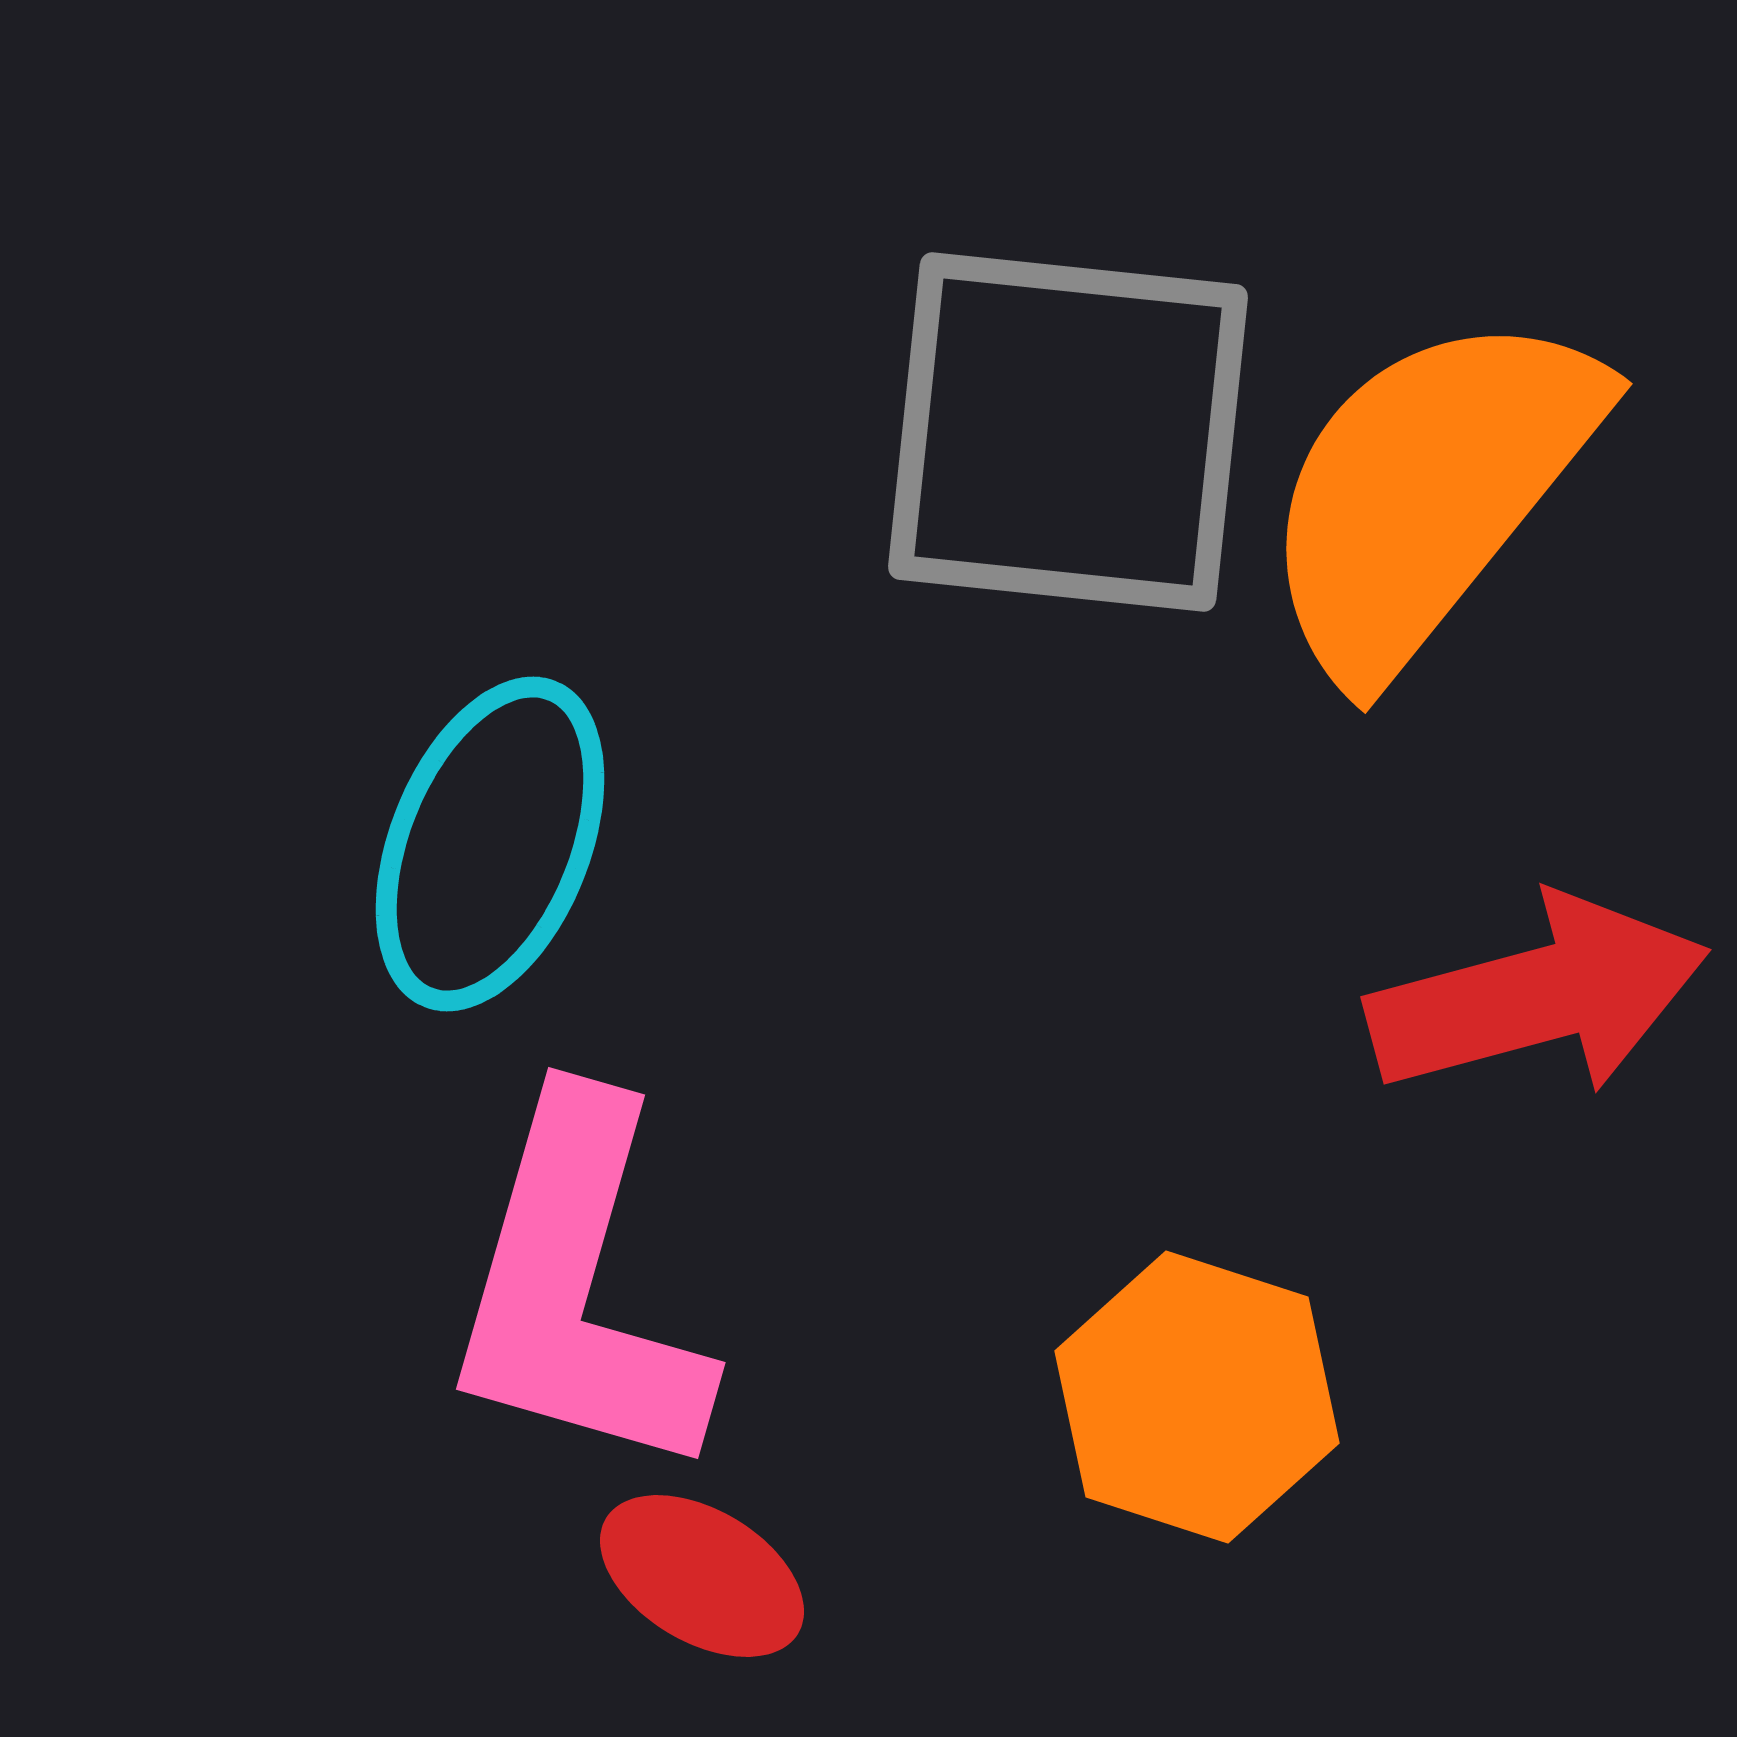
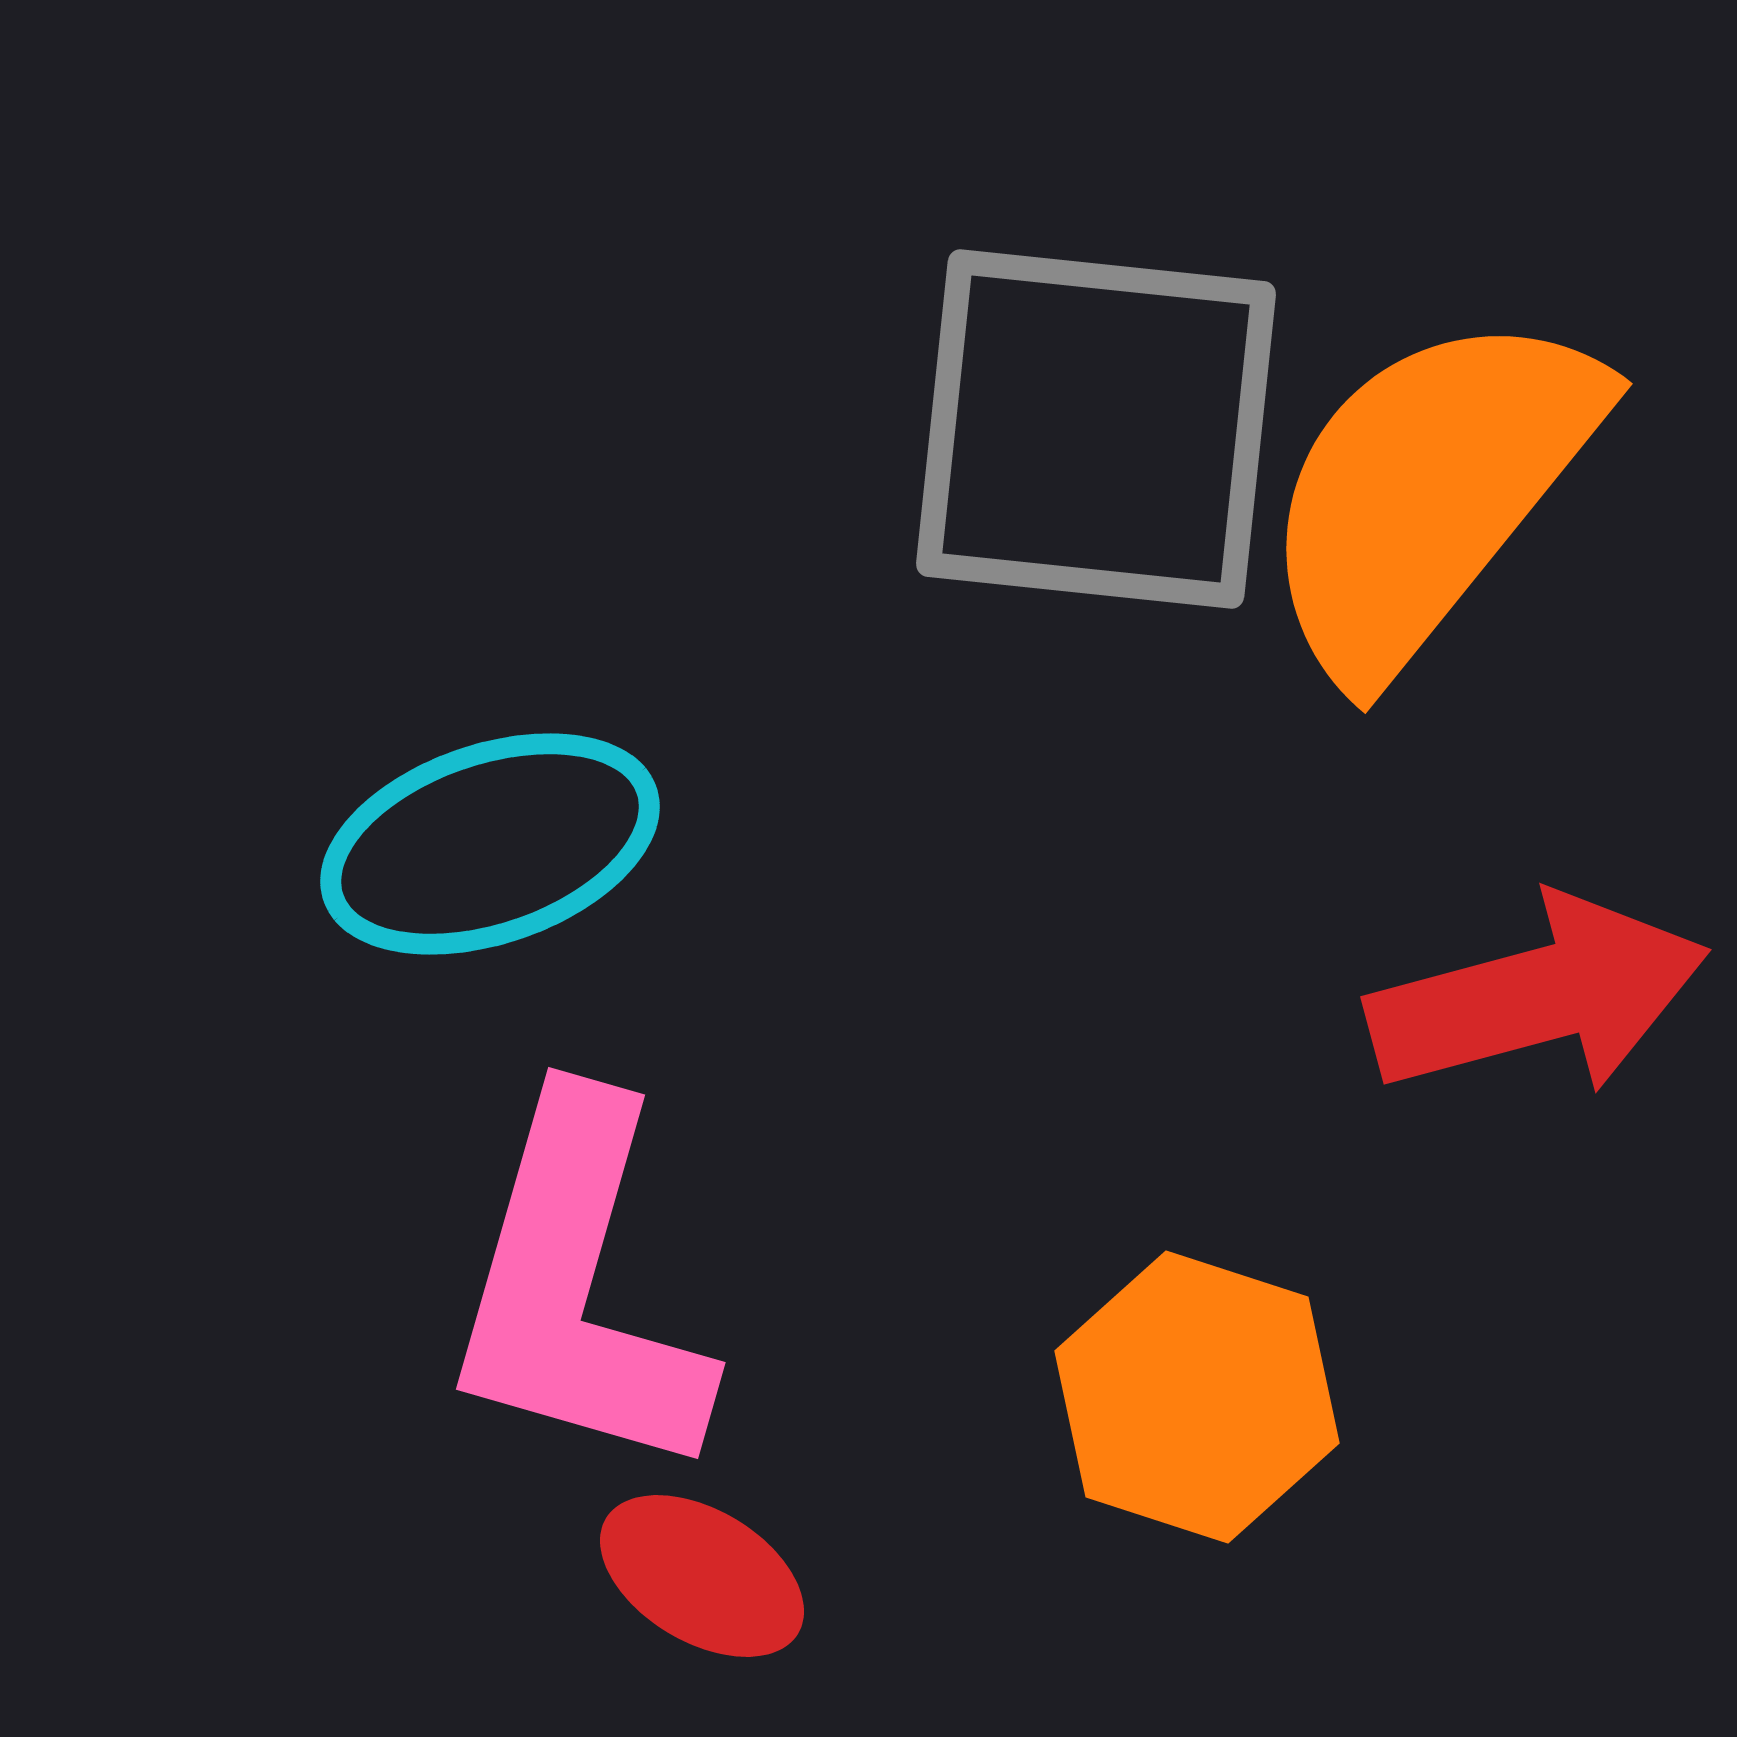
gray square: moved 28 px right, 3 px up
cyan ellipse: rotated 49 degrees clockwise
